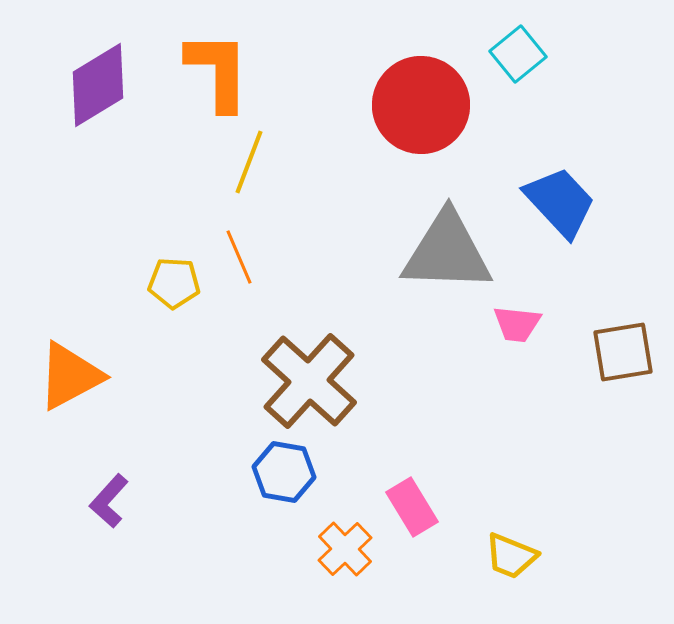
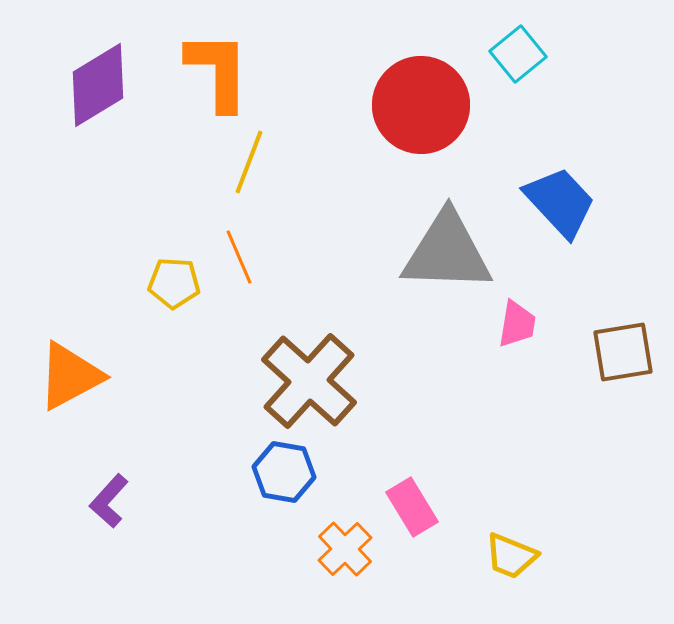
pink trapezoid: rotated 87 degrees counterclockwise
